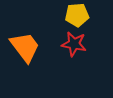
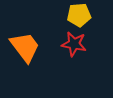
yellow pentagon: moved 2 px right
